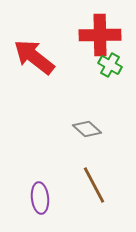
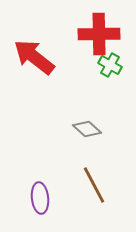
red cross: moved 1 px left, 1 px up
